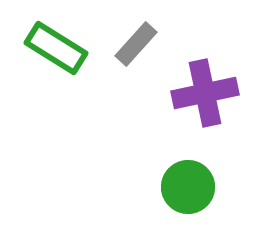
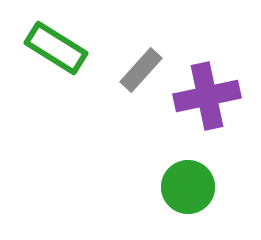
gray rectangle: moved 5 px right, 26 px down
purple cross: moved 2 px right, 3 px down
